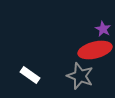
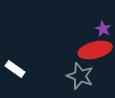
white rectangle: moved 15 px left, 6 px up
